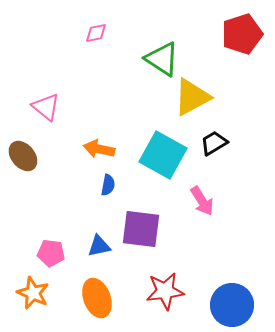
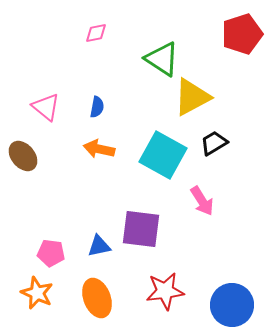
blue semicircle: moved 11 px left, 78 px up
orange star: moved 4 px right
